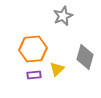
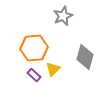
orange hexagon: moved 1 px right, 1 px up
yellow triangle: moved 4 px left
purple rectangle: rotated 48 degrees clockwise
